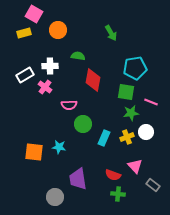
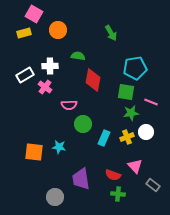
purple trapezoid: moved 3 px right
